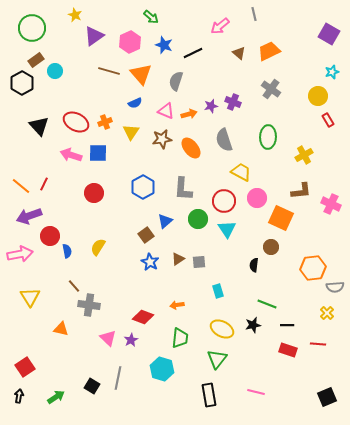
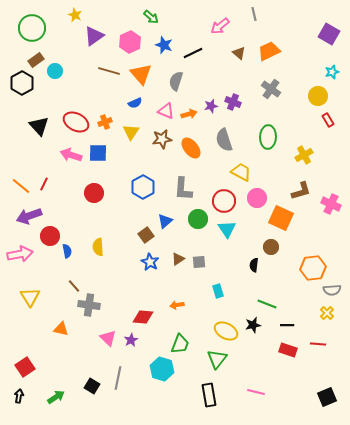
brown L-shape at (301, 191): rotated 10 degrees counterclockwise
yellow semicircle at (98, 247): rotated 36 degrees counterclockwise
gray semicircle at (335, 287): moved 3 px left, 3 px down
red diamond at (143, 317): rotated 15 degrees counterclockwise
yellow ellipse at (222, 329): moved 4 px right, 2 px down
green trapezoid at (180, 338): moved 6 px down; rotated 15 degrees clockwise
